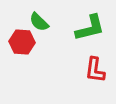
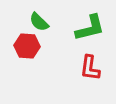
red hexagon: moved 5 px right, 4 px down
red L-shape: moved 5 px left, 2 px up
